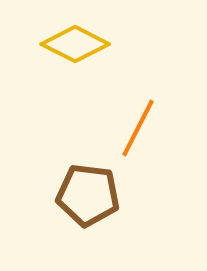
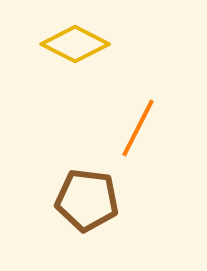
brown pentagon: moved 1 px left, 5 px down
